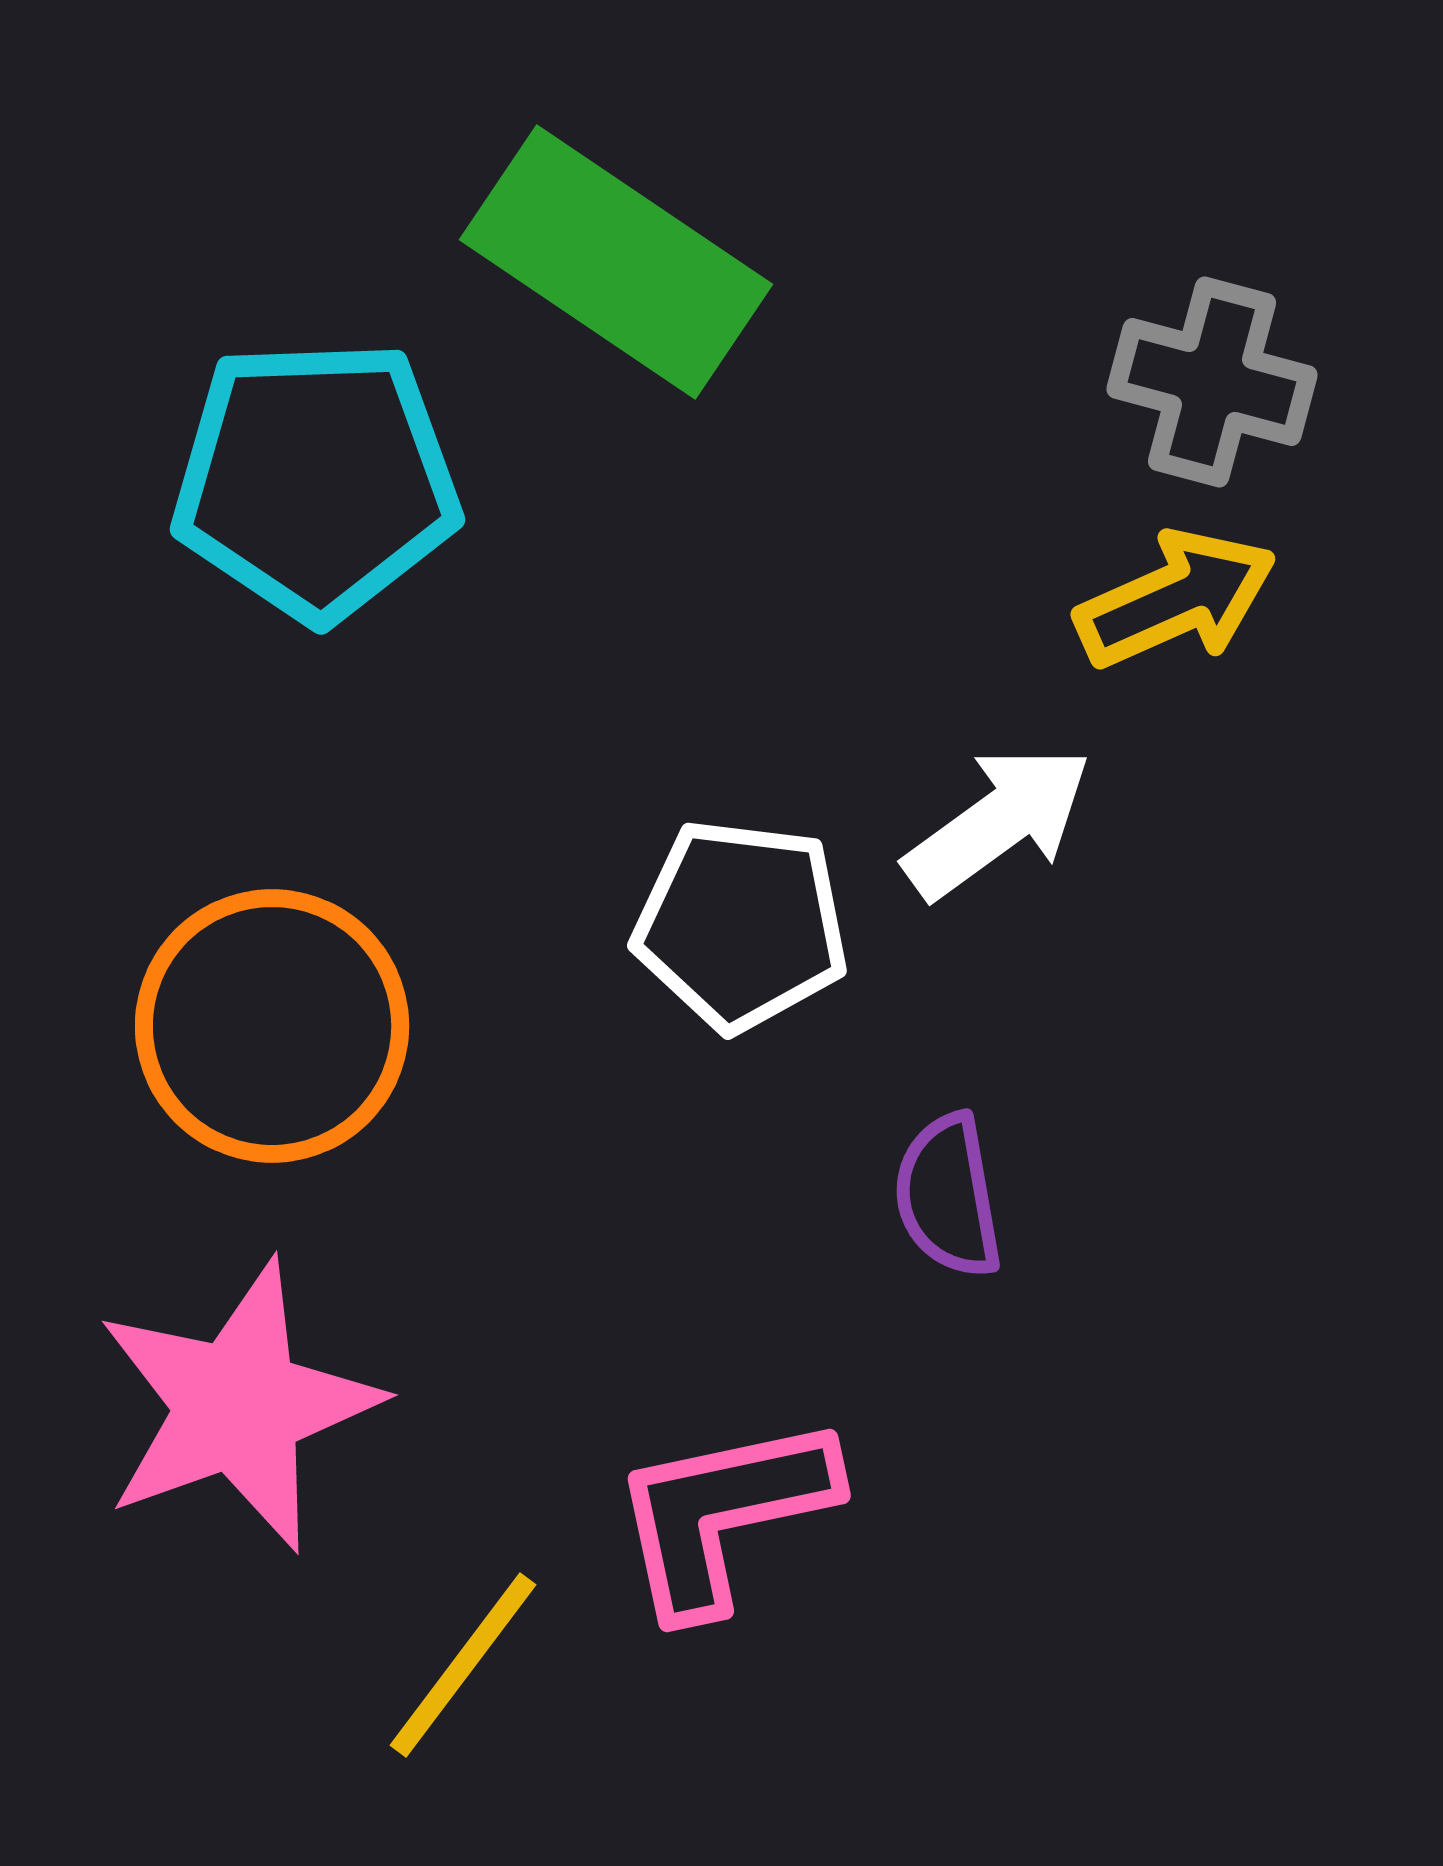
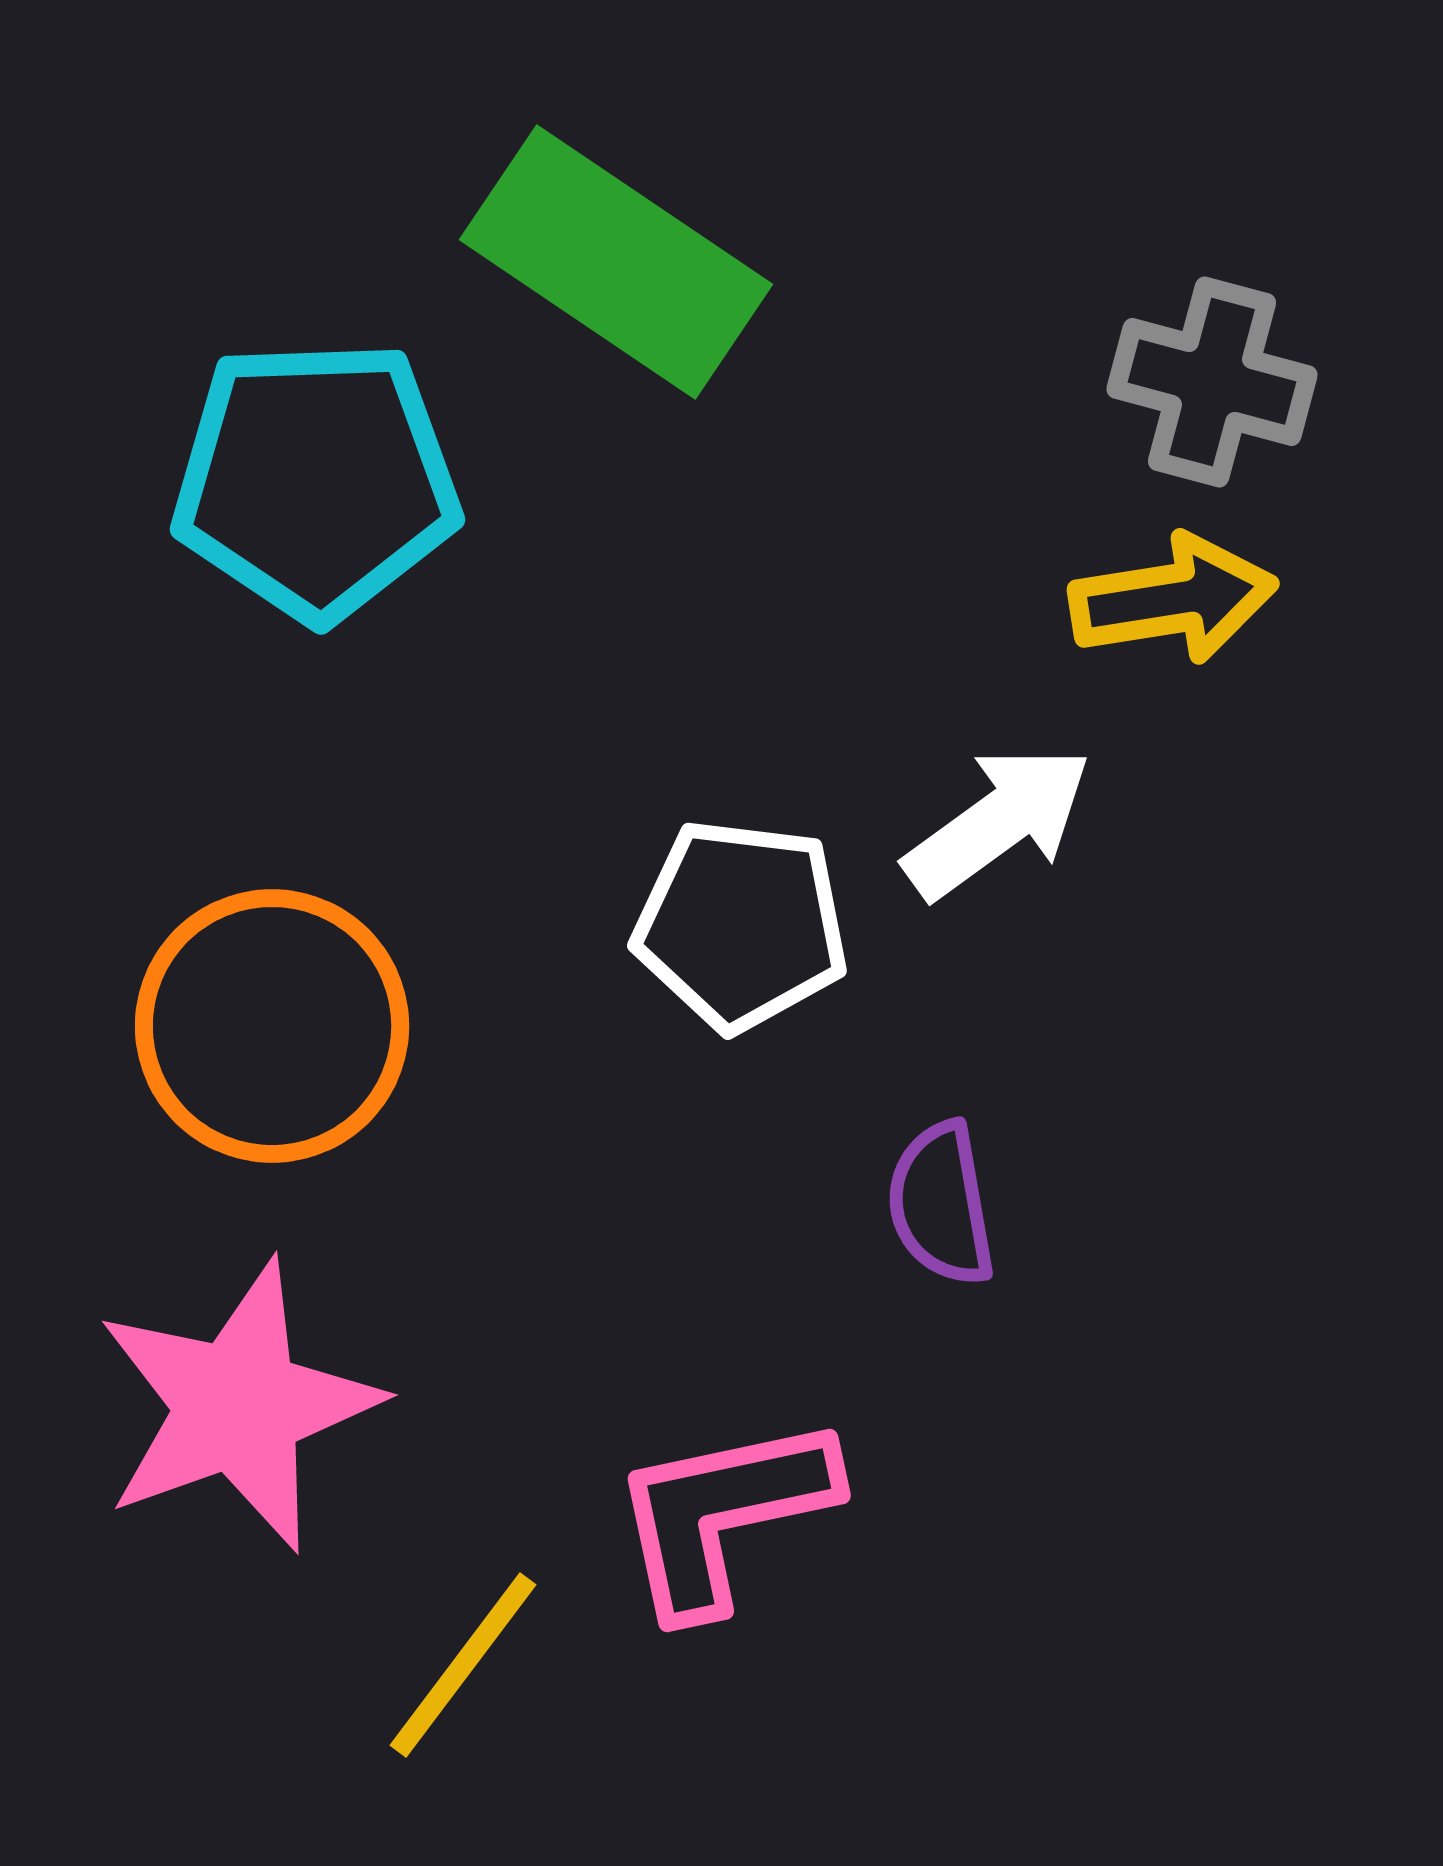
yellow arrow: moved 3 px left; rotated 15 degrees clockwise
purple semicircle: moved 7 px left, 8 px down
